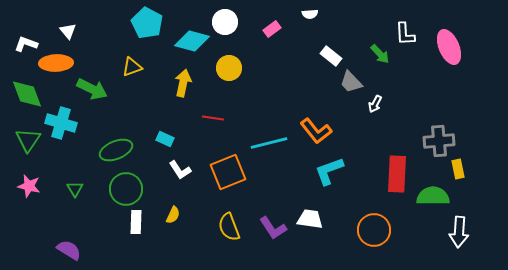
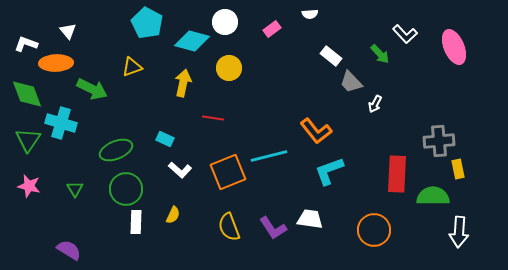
white L-shape at (405, 34): rotated 40 degrees counterclockwise
pink ellipse at (449, 47): moved 5 px right
cyan line at (269, 143): moved 13 px down
white L-shape at (180, 170): rotated 15 degrees counterclockwise
